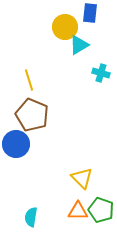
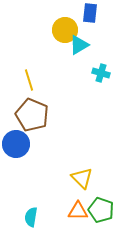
yellow circle: moved 3 px down
